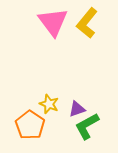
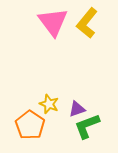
green L-shape: rotated 8 degrees clockwise
